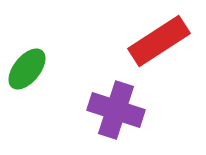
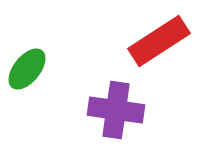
purple cross: rotated 10 degrees counterclockwise
